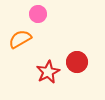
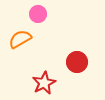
red star: moved 4 px left, 11 px down
